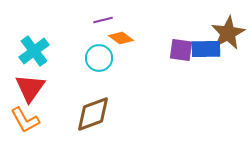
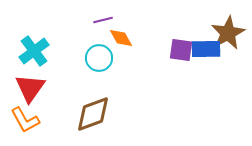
orange diamond: rotated 25 degrees clockwise
